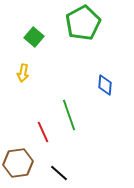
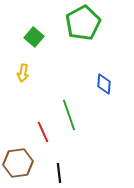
blue diamond: moved 1 px left, 1 px up
black line: rotated 42 degrees clockwise
